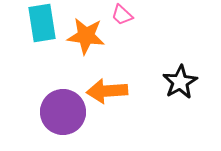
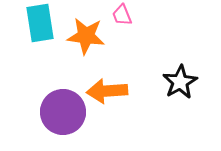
pink trapezoid: rotated 25 degrees clockwise
cyan rectangle: moved 2 px left
